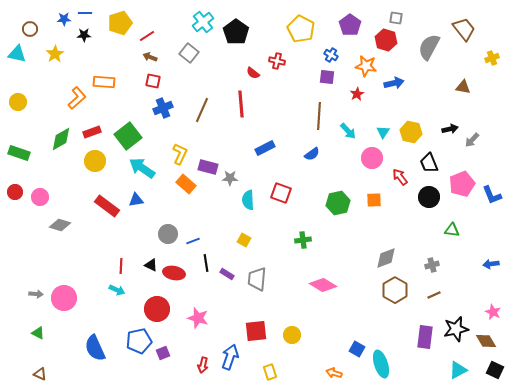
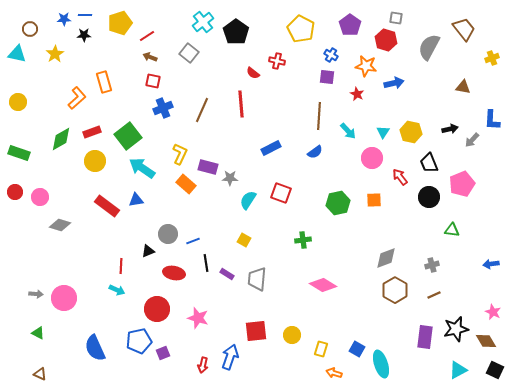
blue line at (85, 13): moved 2 px down
orange rectangle at (104, 82): rotated 70 degrees clockwise
red star at (357, 94): rotated 16 degrees counterclockwise
blue rectangle at (265, 148): moved 6 px right
blue semicircle at (312, 154): moved 3 px right, 2 px up
blue L-shape at (492, 195): moved 75 px up; rotated 25 degrees clockwise
cyan semicircle at (248, 200): rotated 36 degrees clockwise
black triangle at (151, 265): moved 3 px left, 14 px up; rotated 48 degrees counterclockwise
yellow rectangle at (270, 372): moved 51 px right, 23 px up; rotated 35 degrees clockwise
